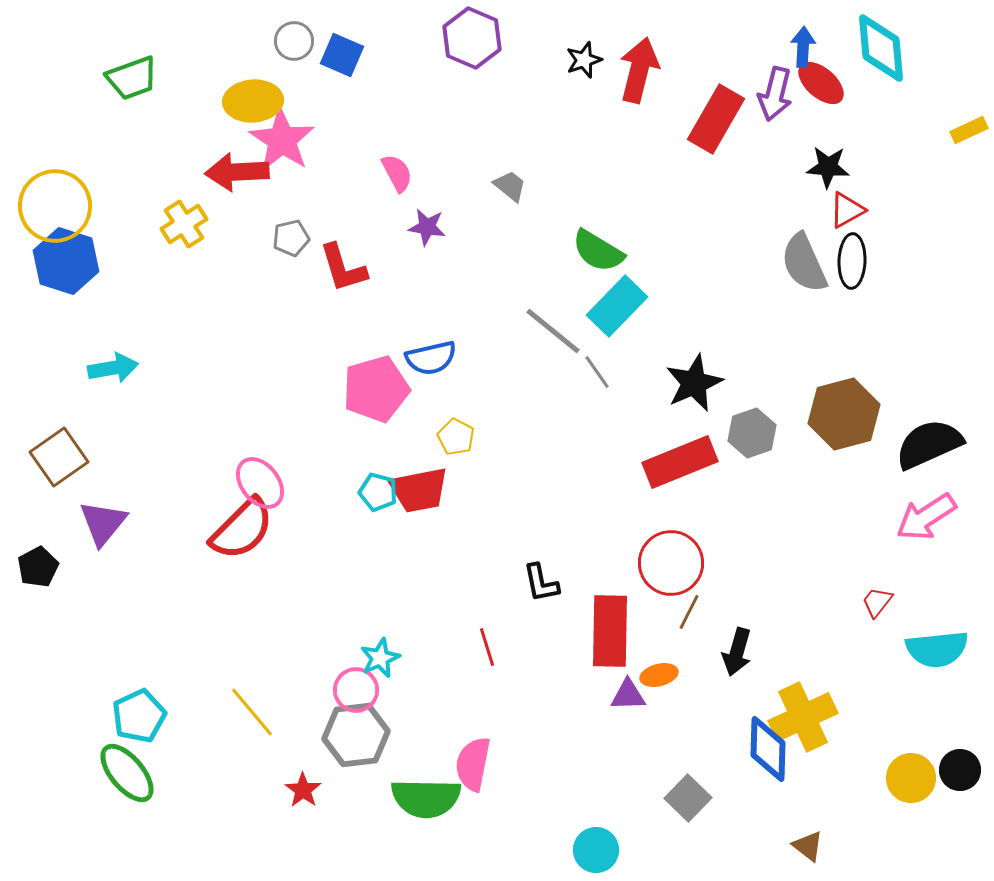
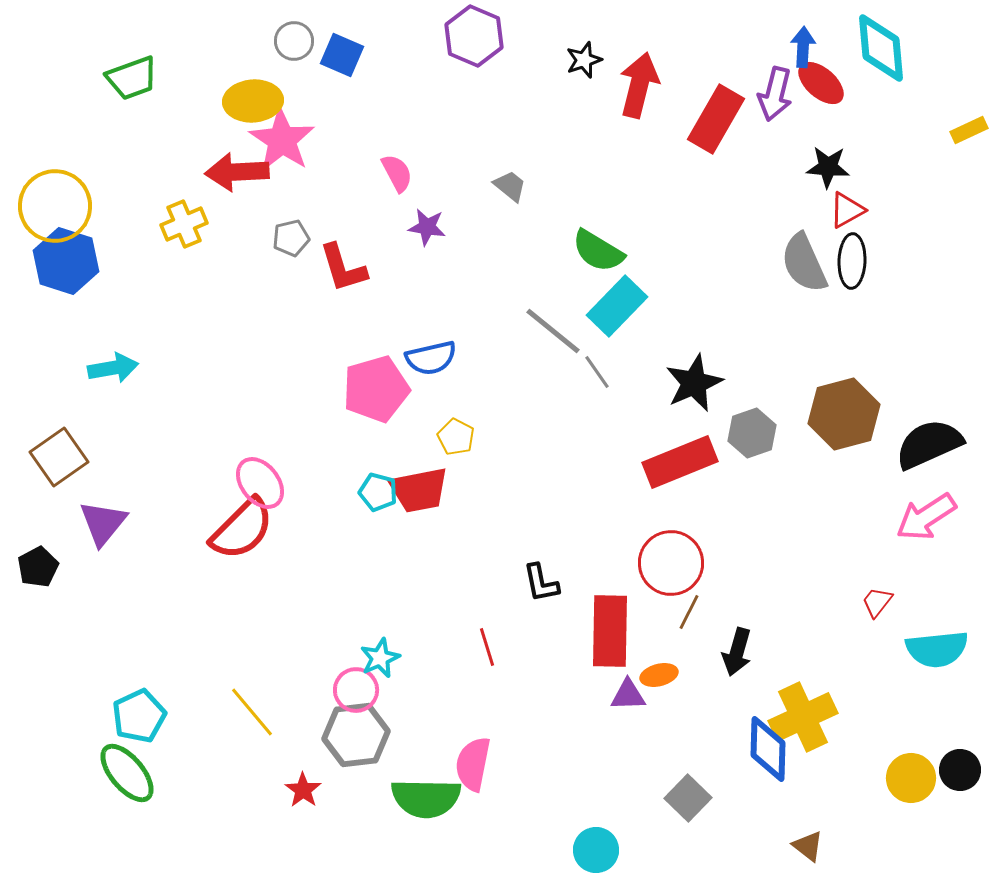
purple hexagon at (472, 38): moved 2 px right, 2 px up
red arrow at (639, 70): moved 15 px down
yellow cross at (184, 224): rotated 9 degrees clockwise
